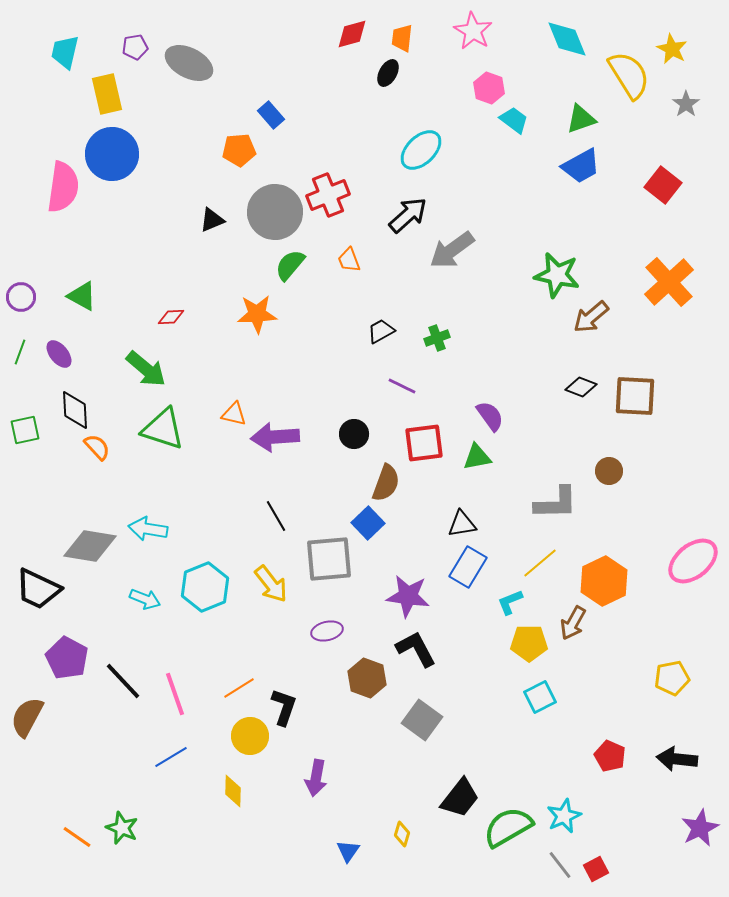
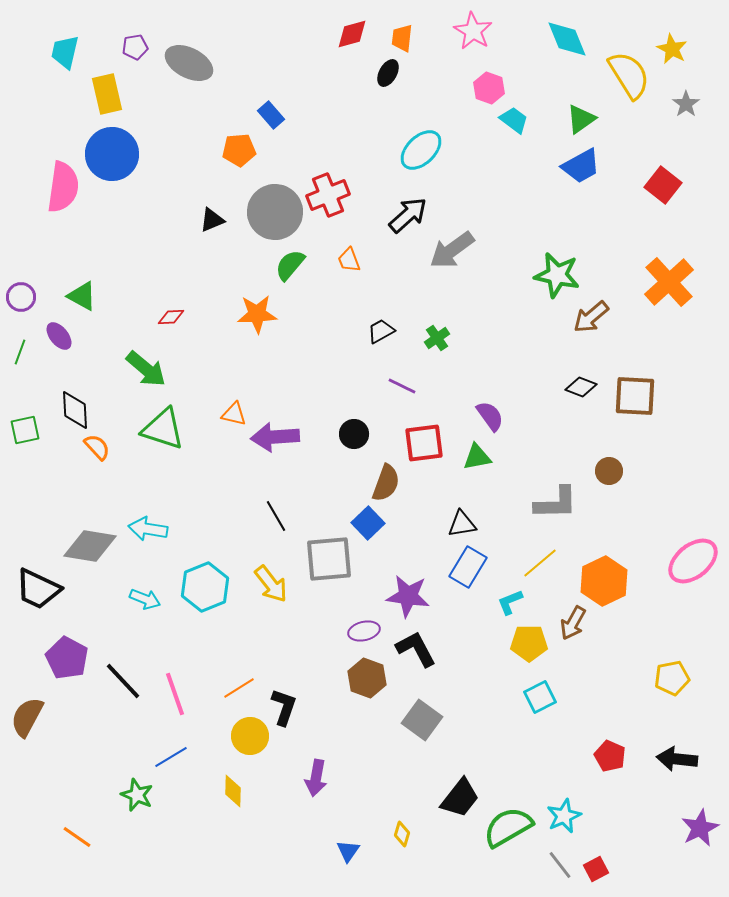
green triangle at (581, 119): rotated 16 degrees counterclockwise
green cross at (437, 338): rotated 15 degrees counterclockwise
purple ellipse at (59, 354): moved 18 px up
purple ellipse at (327, 631): moved 37 px right
green star at (122, 828): moved 15 px right, 33 px up
